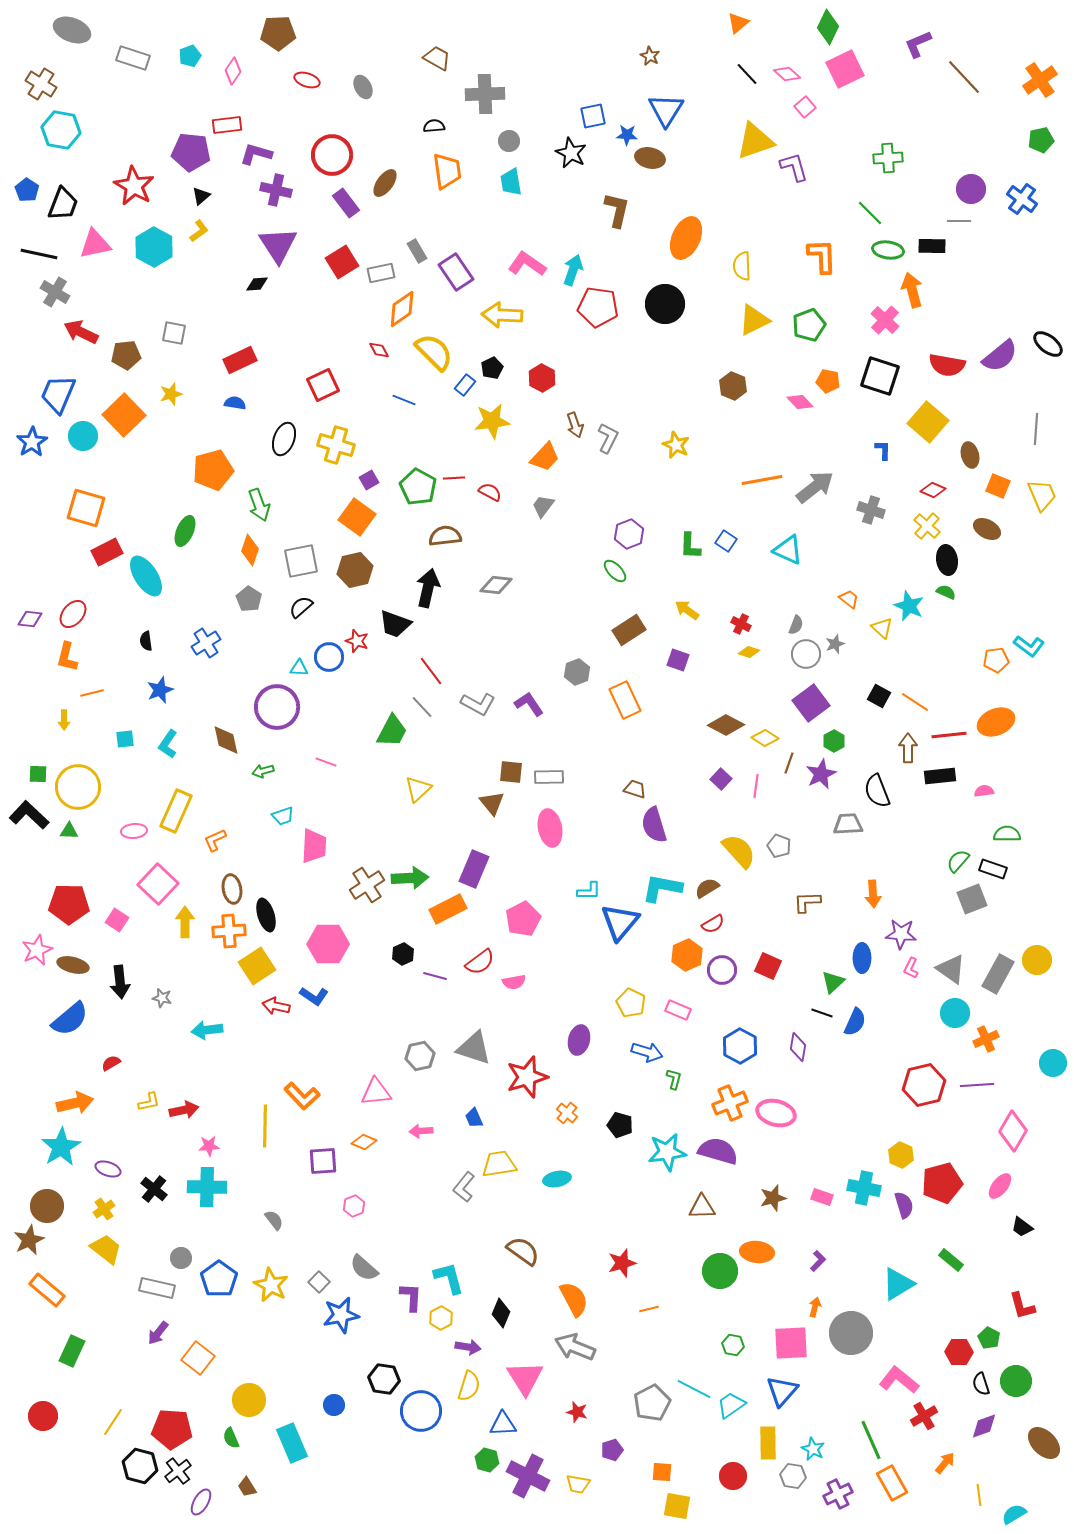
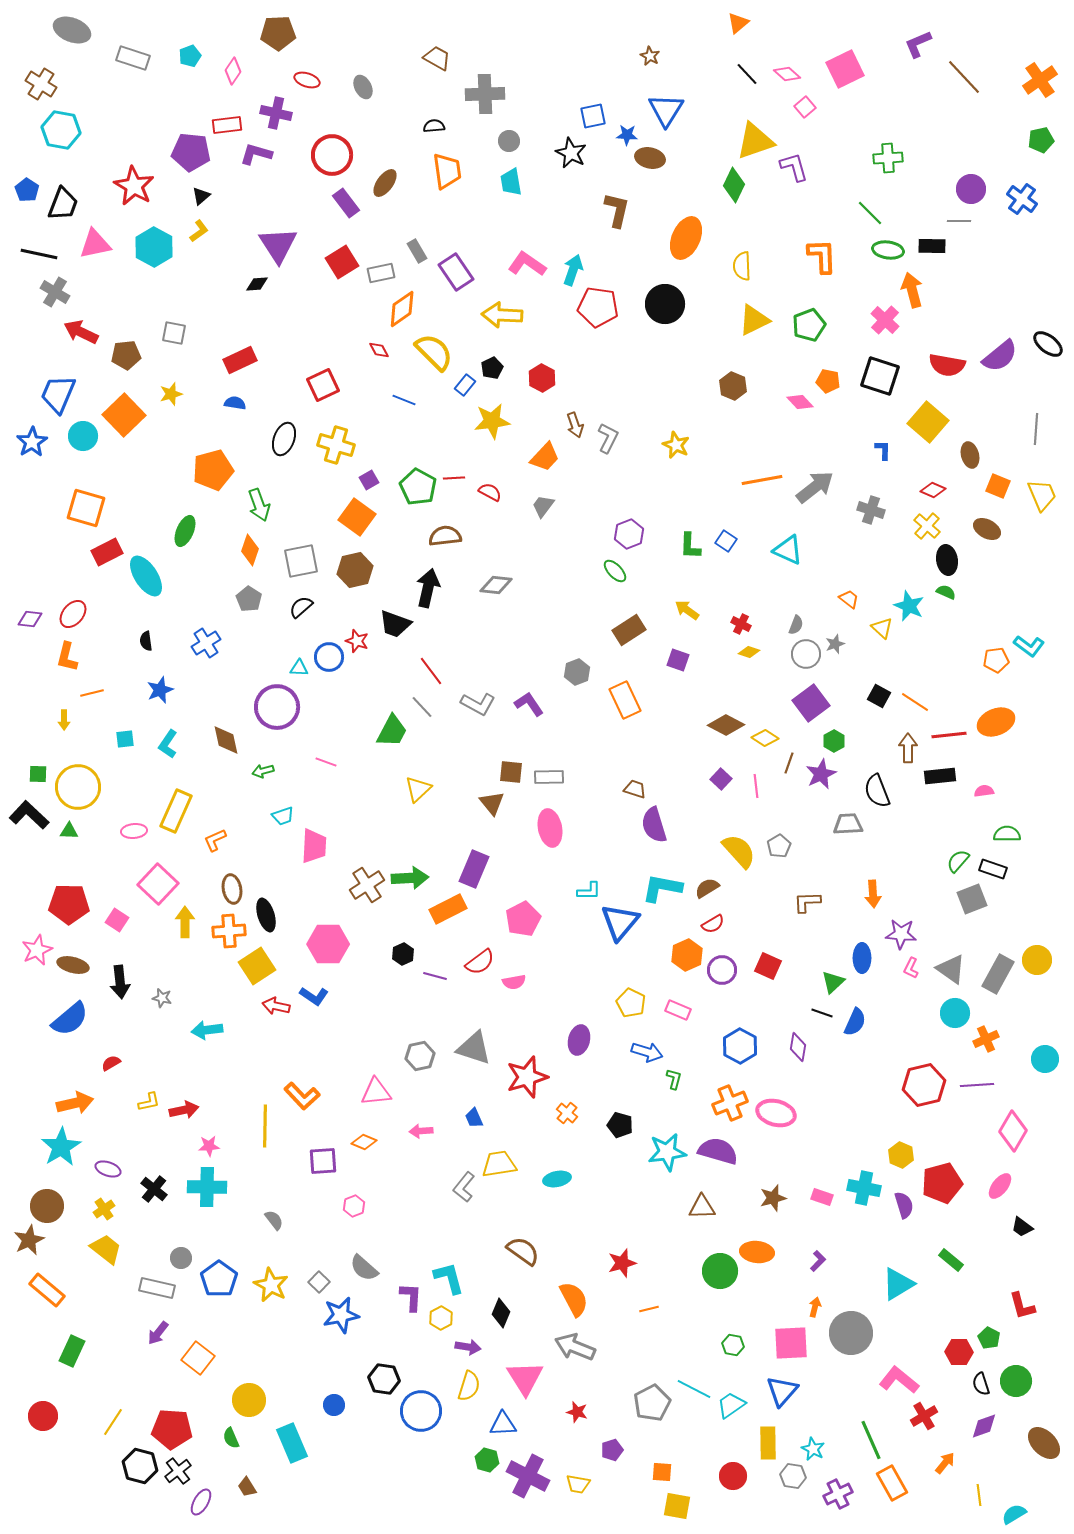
green diamond at (828, 27): moved 94 px left, 158 px down
purple cross at (276, 190): moved 77 px up
pink line at (756, 786): rotated 15 degrees counterclockwise
gray pentagon at (779, 846): rotated 20 degrees clockwise
cyan circle at (1053, 1063): moved 8 px left, 4 px up
